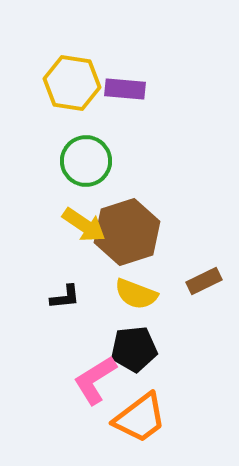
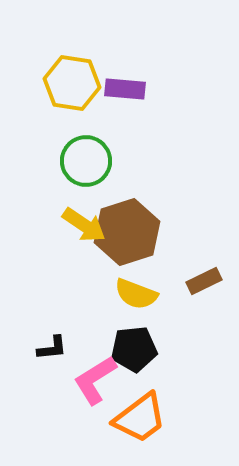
black L-shape: moved 13 px left, 51 px down
